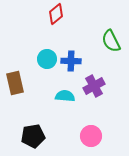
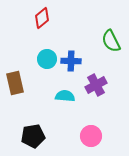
red diamond: moved 14 px left, 4 px down
purple cross: moved 2 px right, 1 px up
